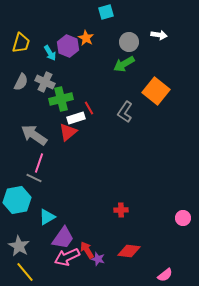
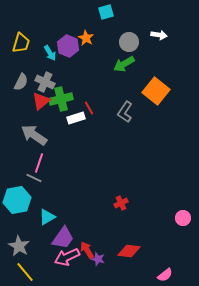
red triangle: moved 27 px left, 31 px up
red cross: moved 7 px up; rotated 24 degrees counterclockwise
